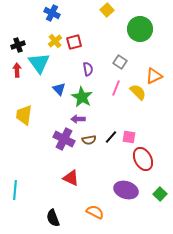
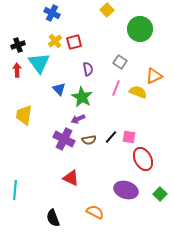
yellow semicircle: rotated 24 degrees counterclockwise
purple arrow: rotated 24 degrees counterclockwise
